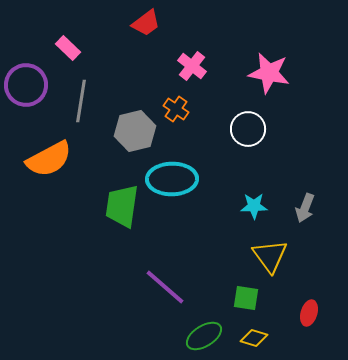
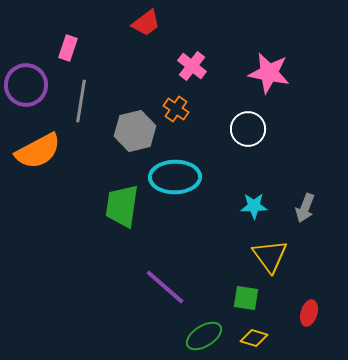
pink rectangle: rotated 65 degrees clockwise
orange semicircle: moved 11 px left, 8 px up
cyan ellipse: moved 3 px right, 2 px up
